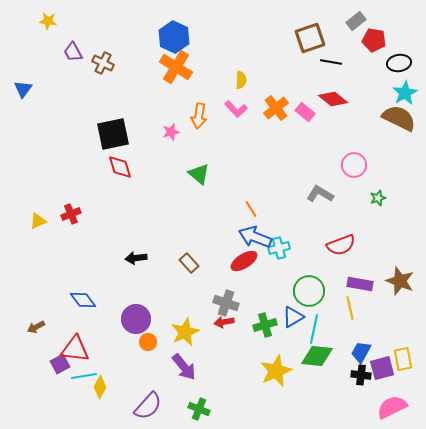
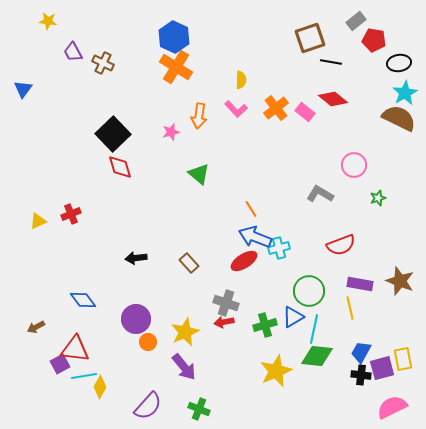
black square at (113, 134): rotated 32 degrees counterclockwise
